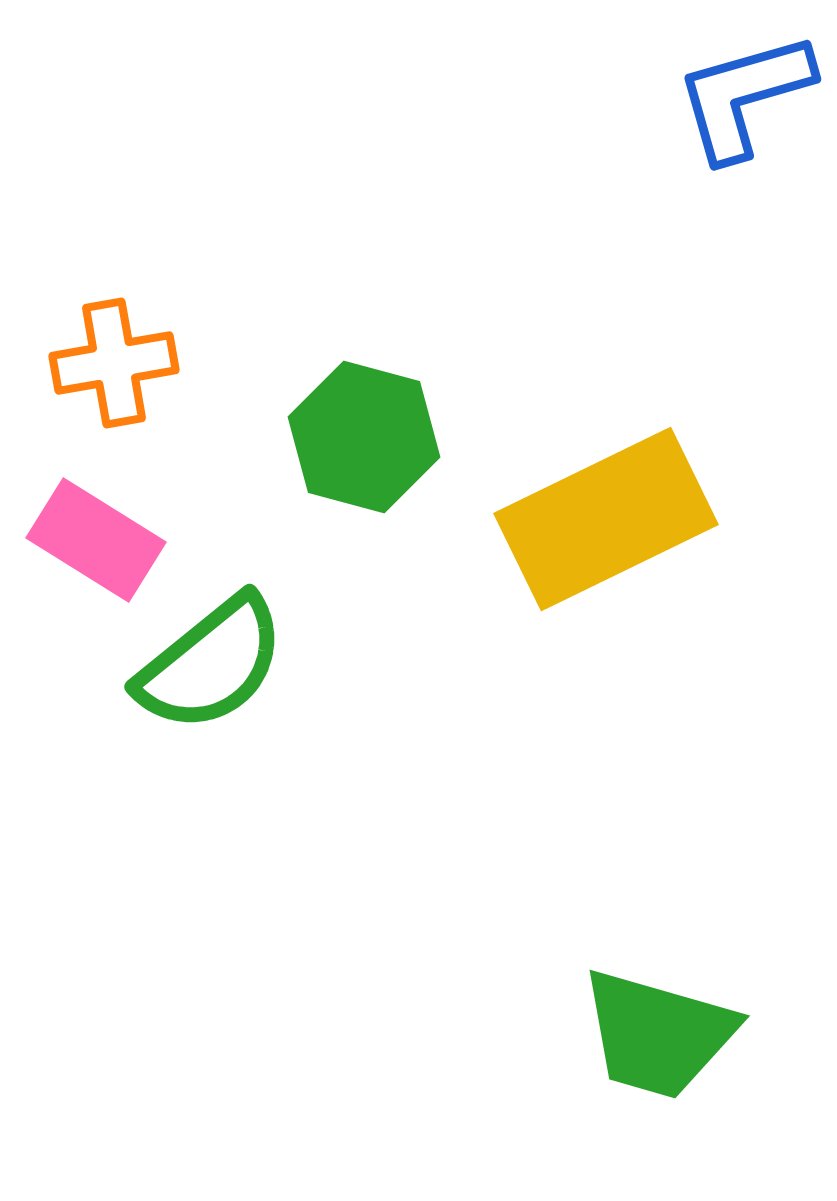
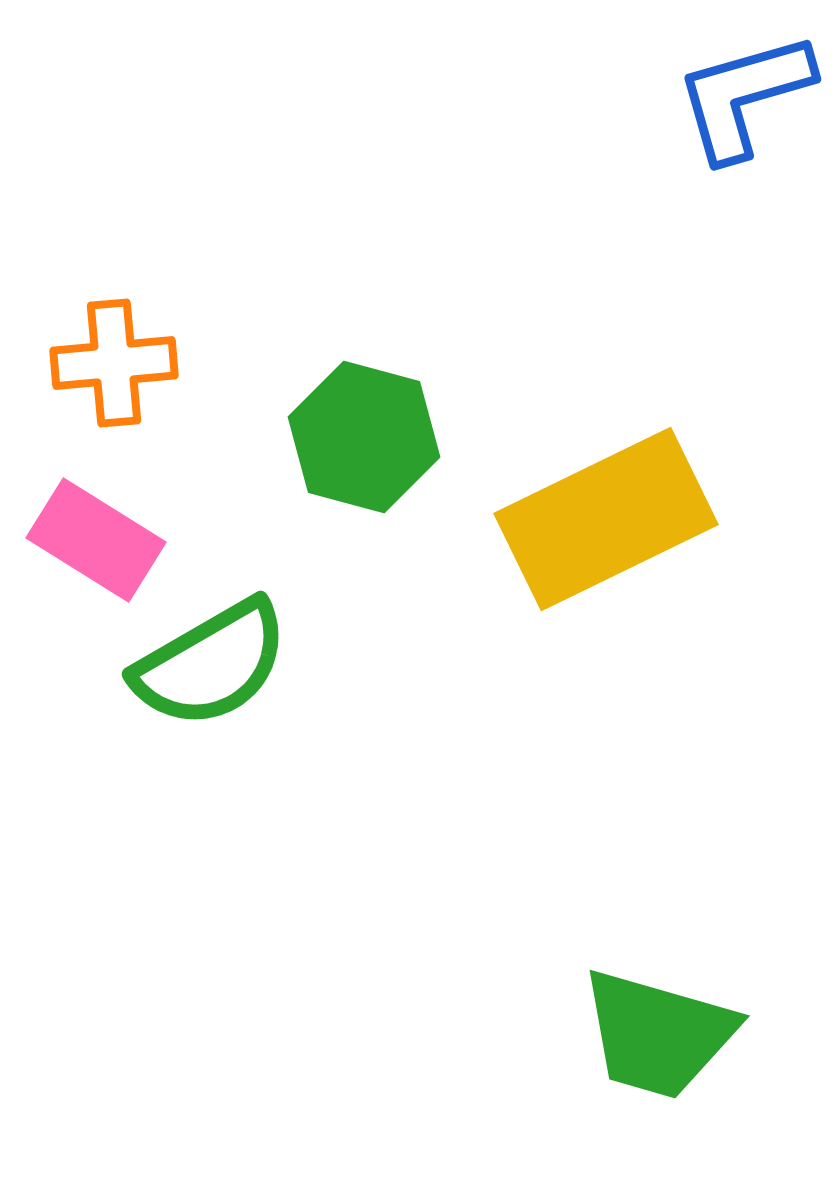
orange cross: rotated 5 degrees clockwise
green semicircle: rotated 9 degrees clockwise
